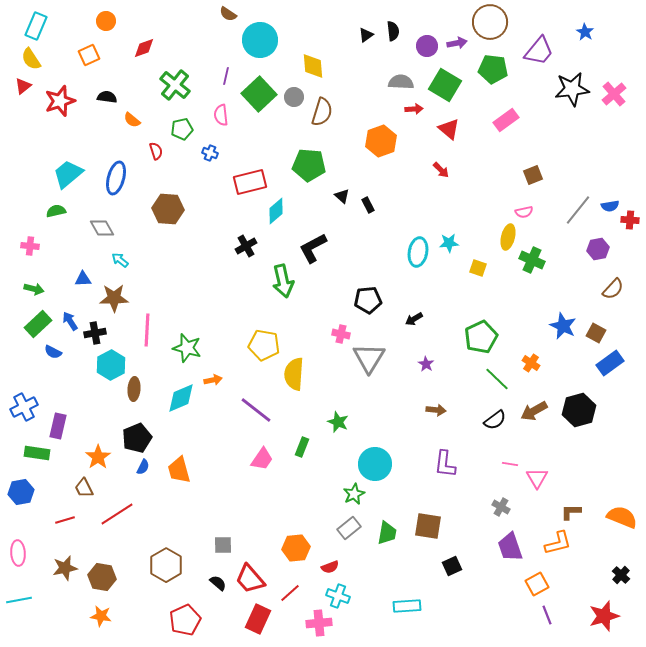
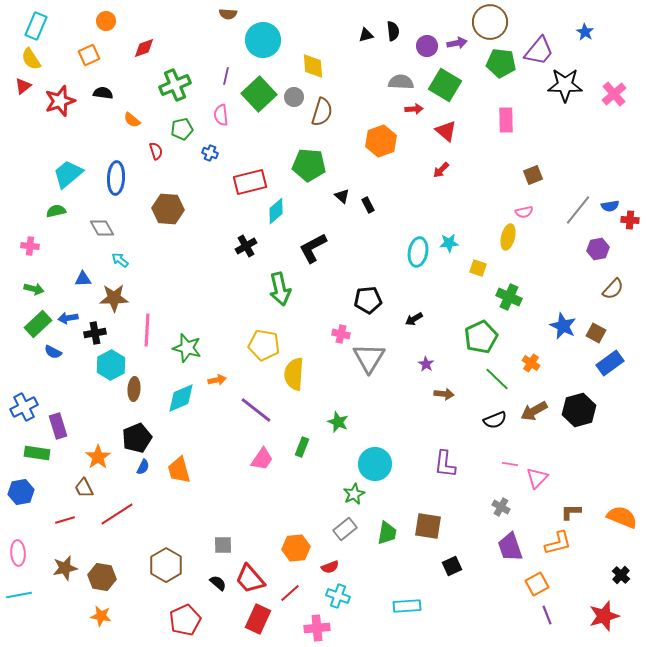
brown semicircle at (228, 14): rotated 30 degrees counterclockwise
black triangle at (366, 35): rotated 21 degrees clockwise
cyan circle at (260, 40): moved 3 px right
green pentagon at (493, 69): moved 8 px right, 6 px up
green cross at (175, 85): rotated 28 degrees clockwise
black star at (572, 89): moved 7 px left, 4 px up; rotated 8 degrees clockwise
black semicircle at (107, 97): moved 4 px left, 4 px up
pink rectangle at (506, 120): rotated 55 degrees counterclockwise
red triangle at (449, 129): moved 3 px left, 2 px down
red arrow at (441, 170): rotated 90 degrees clockwise
blue ellipse at (116, 178): rotated 12 degrees counterclockwise
green cross at (532, 260): moved 23 px left, 37 px down
green arrow at (283, 281): moved 3 px left, 8 px down
blue arrow at (70, 321): moved 2 px left, 3 px up; rotated 66 degrees counterclockwise
orange arrow at (213, 380): moved 4 px right
brown arrow at (436, 410): moved 8 px right, 16 px up
black semicircle at (495, 420): rotated 15 degrees clockwise
purple rectangle at (58, 426): rotated 30 degrees counterclockwise
pink triangle at (537, 478): rotated 15 degrees clockwise
gray rectangle at (349, 528): moved 4 px left, 1 px down
cyan line at (19, 600): moved 5 px up
pink cross at (319, 623): moved 2 px left, 5 px down
